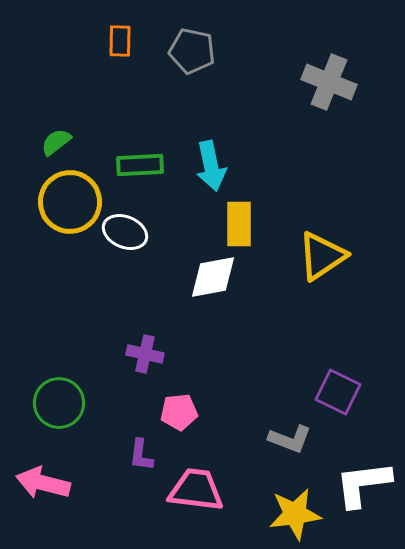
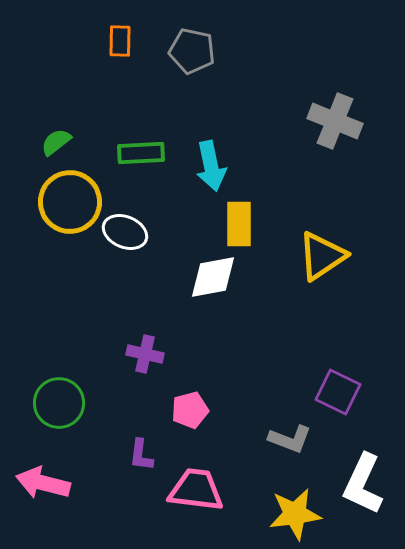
gray cross: moved 6 px right, 39 px down
green rectangle: moved 1 px right, 12 px up
pink pentagon: moved 11 px right, 2 px up; rotated 9 degrees counterclockwise
white L-shape: rotated 58 degrees counterclockwise
